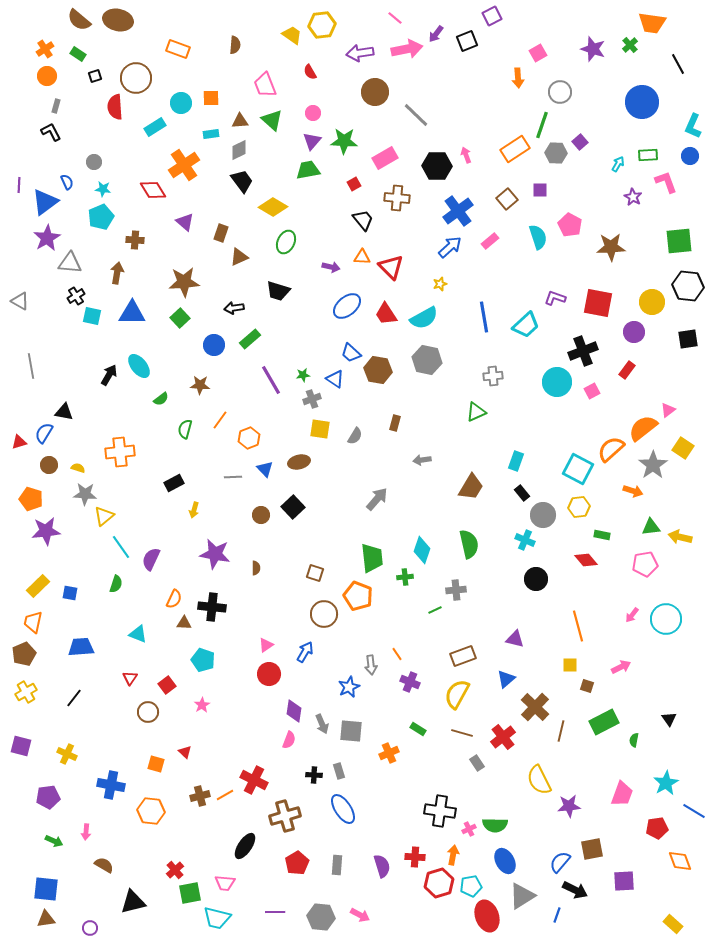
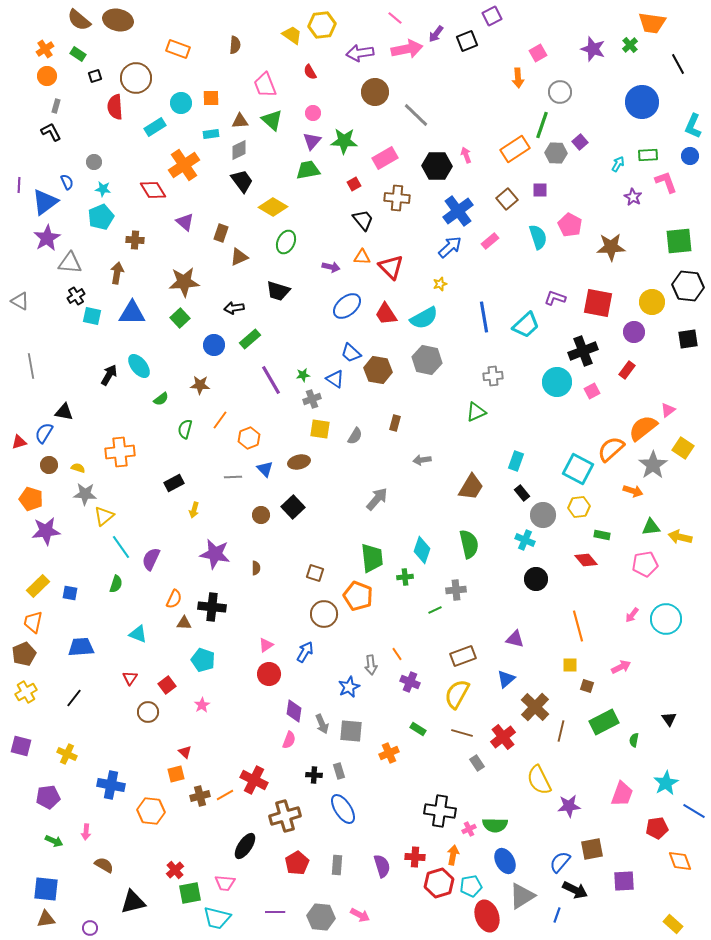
orange square at (156, 764): moved 20 px right, 10 px down; rotated 30 degrees counterclockwise
